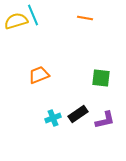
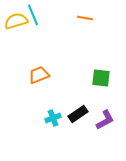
purple L-shape: rotated 15 degrees counterclockwise
